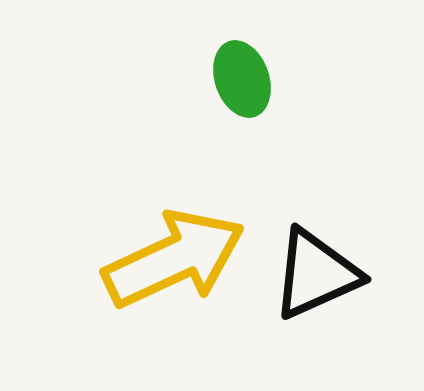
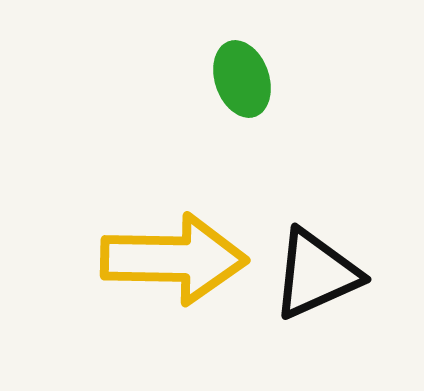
yellow arrow: rotated 26 degrees clockwise
